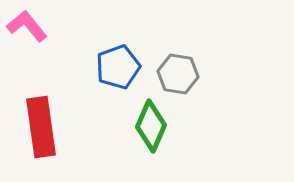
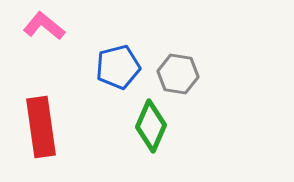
pink L-shape: moved 17 px right; rotated 12 degrees counterclockwise
blue pentagon: rotated 6 degrees clockwise
